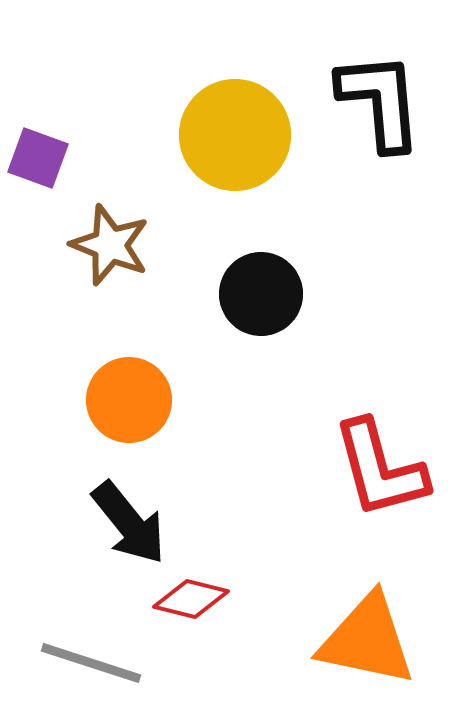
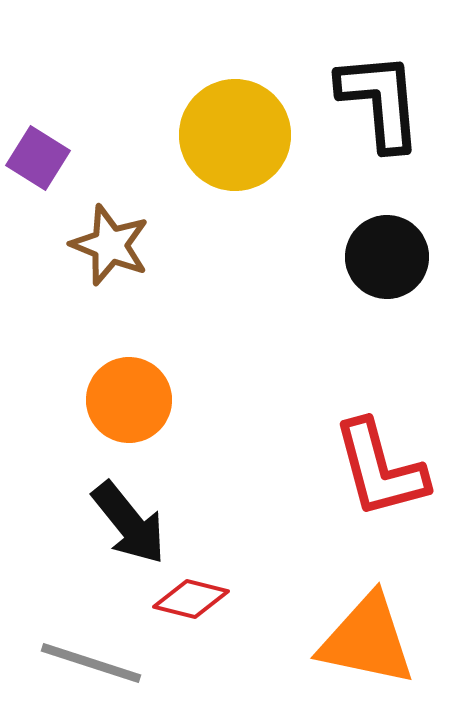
purple square: rotated 12 degrees clockwise
black circle: moved 126 px right, 37 px up
